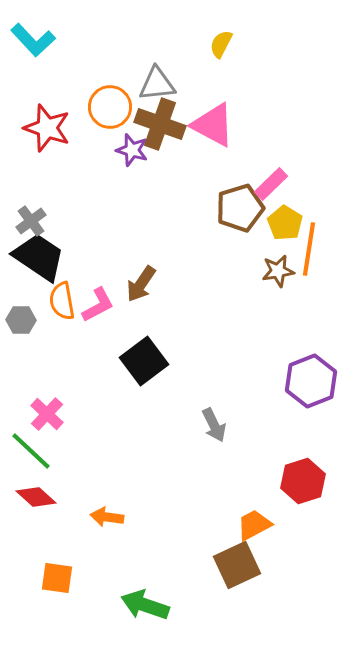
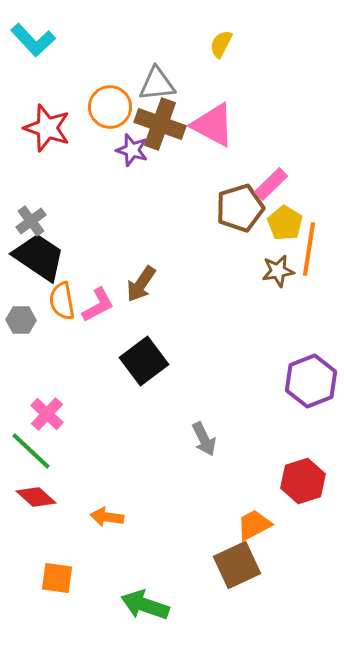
gray arrow: moved 10 px left, 14 px down
